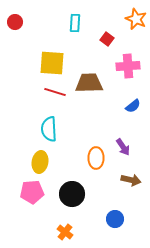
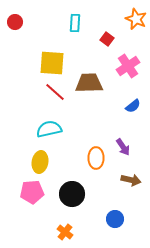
pink cross: rotated 30 degrees counterclockwise
red line: rotated 25 degrees clockwise
cyan semicircle: rotated 80 degrees clockwise
